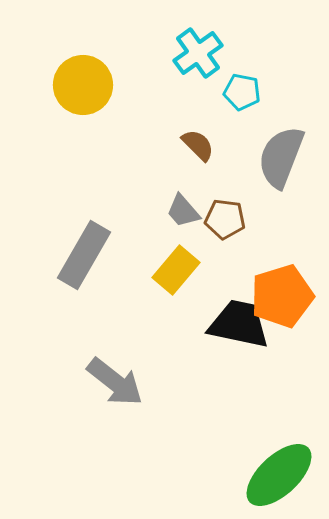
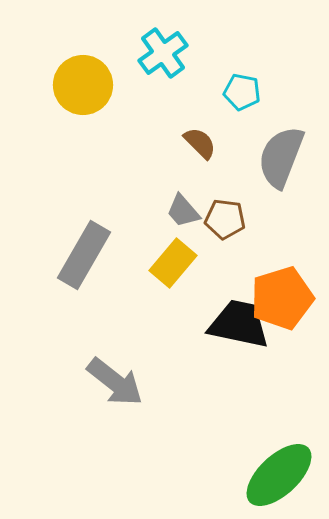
cyan cross: moved 35 px left
brown semicircle: moved 2 px right, 2 px up
yellow rectangle: moved 3 px left, 7 px up
orange pentagon: moved 2 px down
